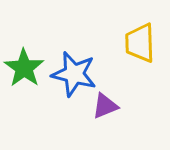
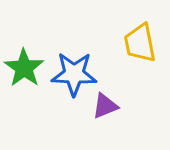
yellow trapezoid: rotated 9 degrees counterclockwise
blue star: rotated 12 degrees counterclockwise
